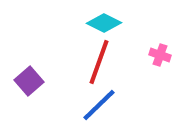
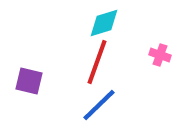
cyan diamond: rotated 44 degrees counterclockwise
red line: moved 2 px left
purple square: rotated 36 degrees counterclockwise
